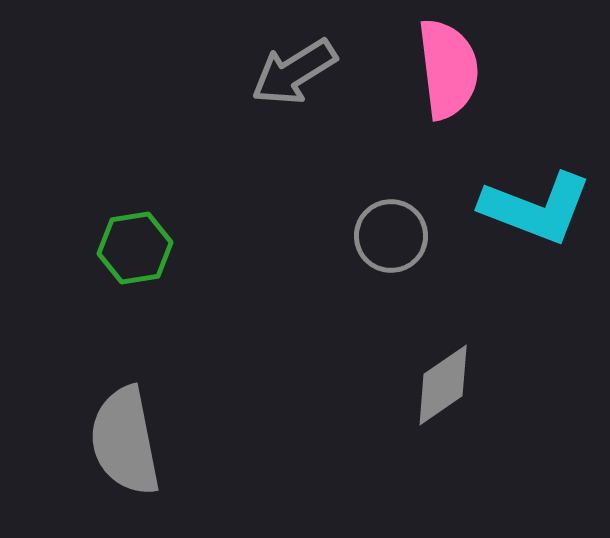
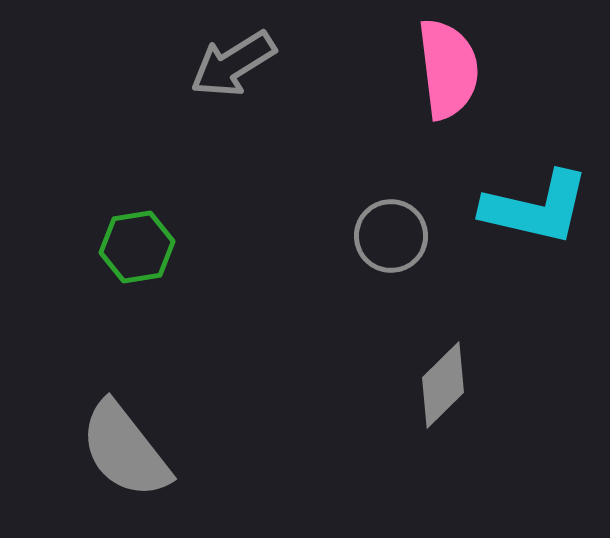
gray arrow: moved 61 px left, 8 px up
cyan L-shape: rotated 8 degrees counterclockwise
green hexagon: moved 2 px right, 1 px up
gray diamond: rotated 10 degrees counterclockwise
gray semicircle: moved 9 px down; rotated 27 degrees counterclockwise
